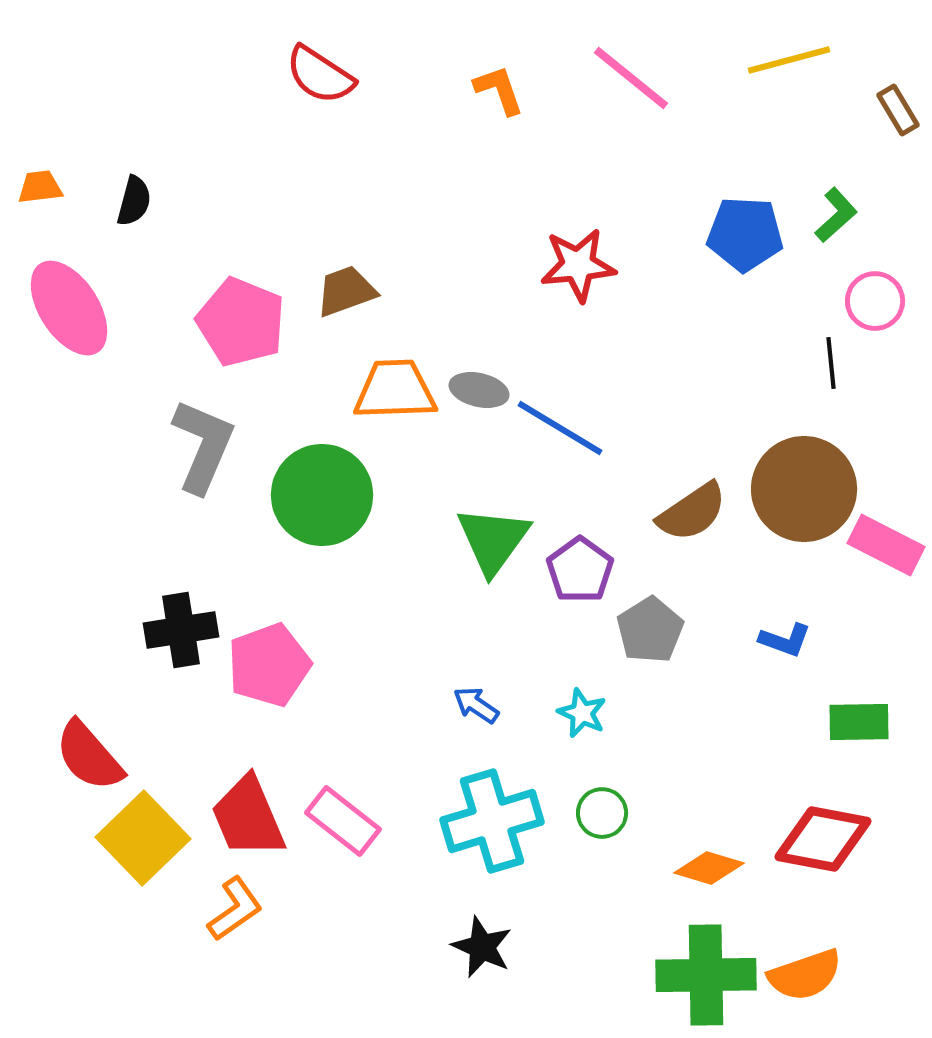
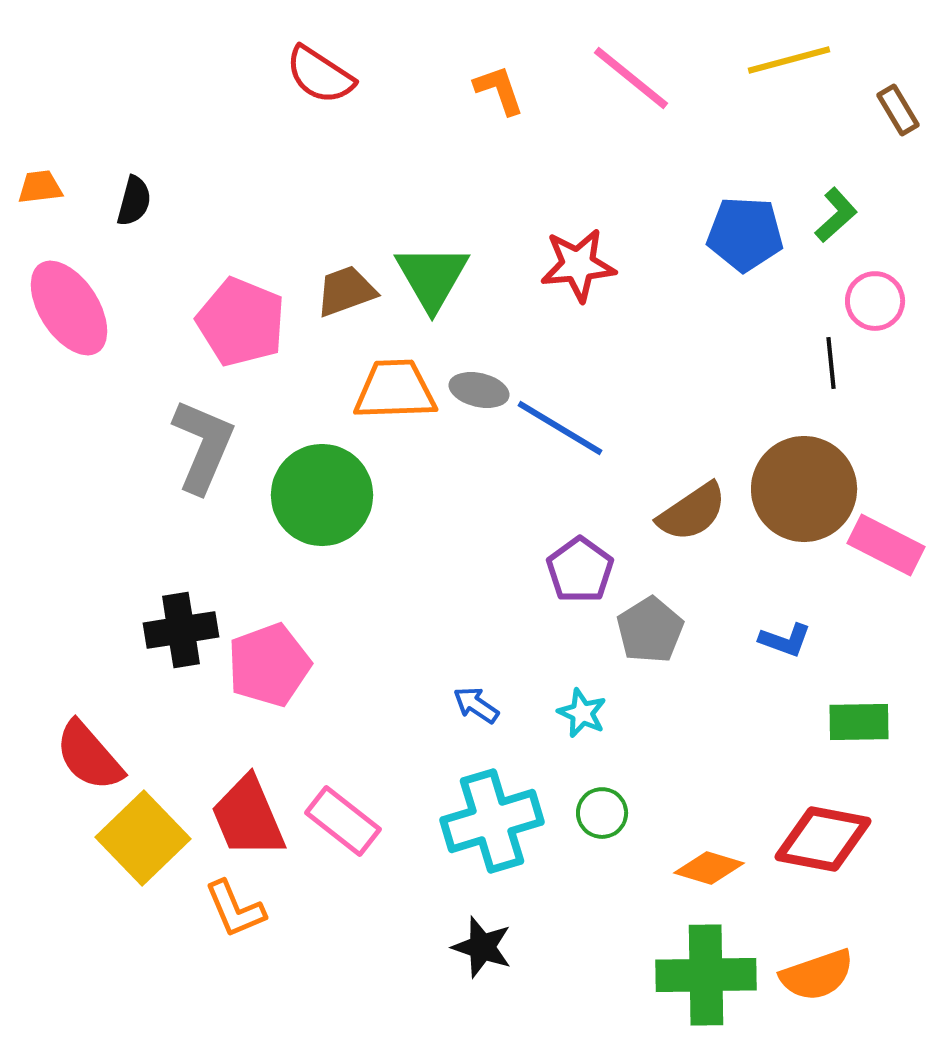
green triangle at (493, 540): moved 61 px left, 263 px up; rotated 6 degrees counterclockwise
orange L-shape at (235, 909): rotated 102 degrees clockwise
black star at (482, 947): rotated 6 degrees counterclockwise
orange semicircle at (805, 975): moved 12 px right
